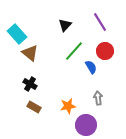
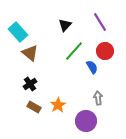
cyan rectangle: moved 1 px right, 2 px up
blue semicircle: moved 1 px right
black cross: rotated 24 degrees clockwise
orange star: moved 10 px left, 1 px up; rotated 21 degrees counterclockwise
purple circle: moved 4 px up
